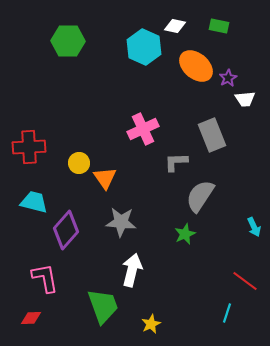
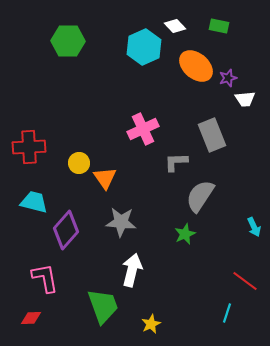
white diamond: rotated 35 degrees clockwise
cyan hexagon: rotated 12 degrees clockwise
purple star: rotated 12 degrees clockwise
